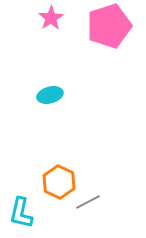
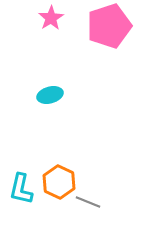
gray line: rotated 50 degrees clockwise
cyan L-shape: moved 24 px up
